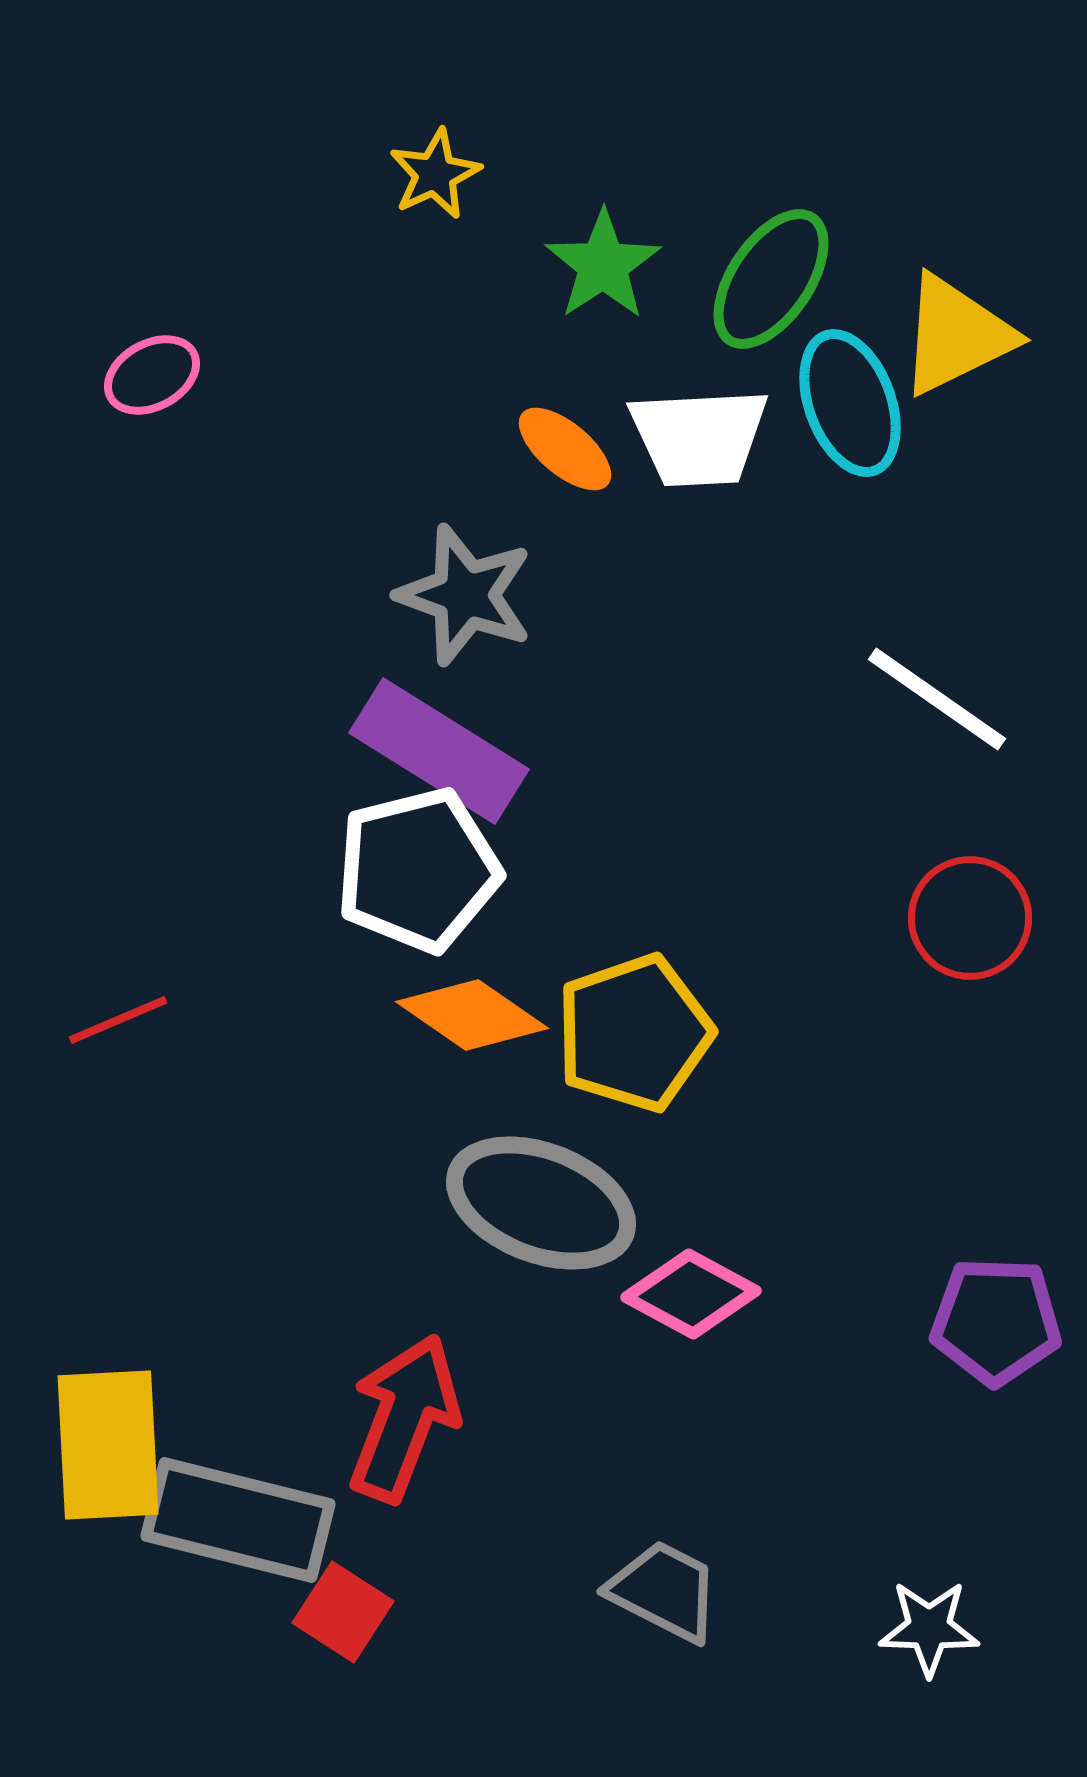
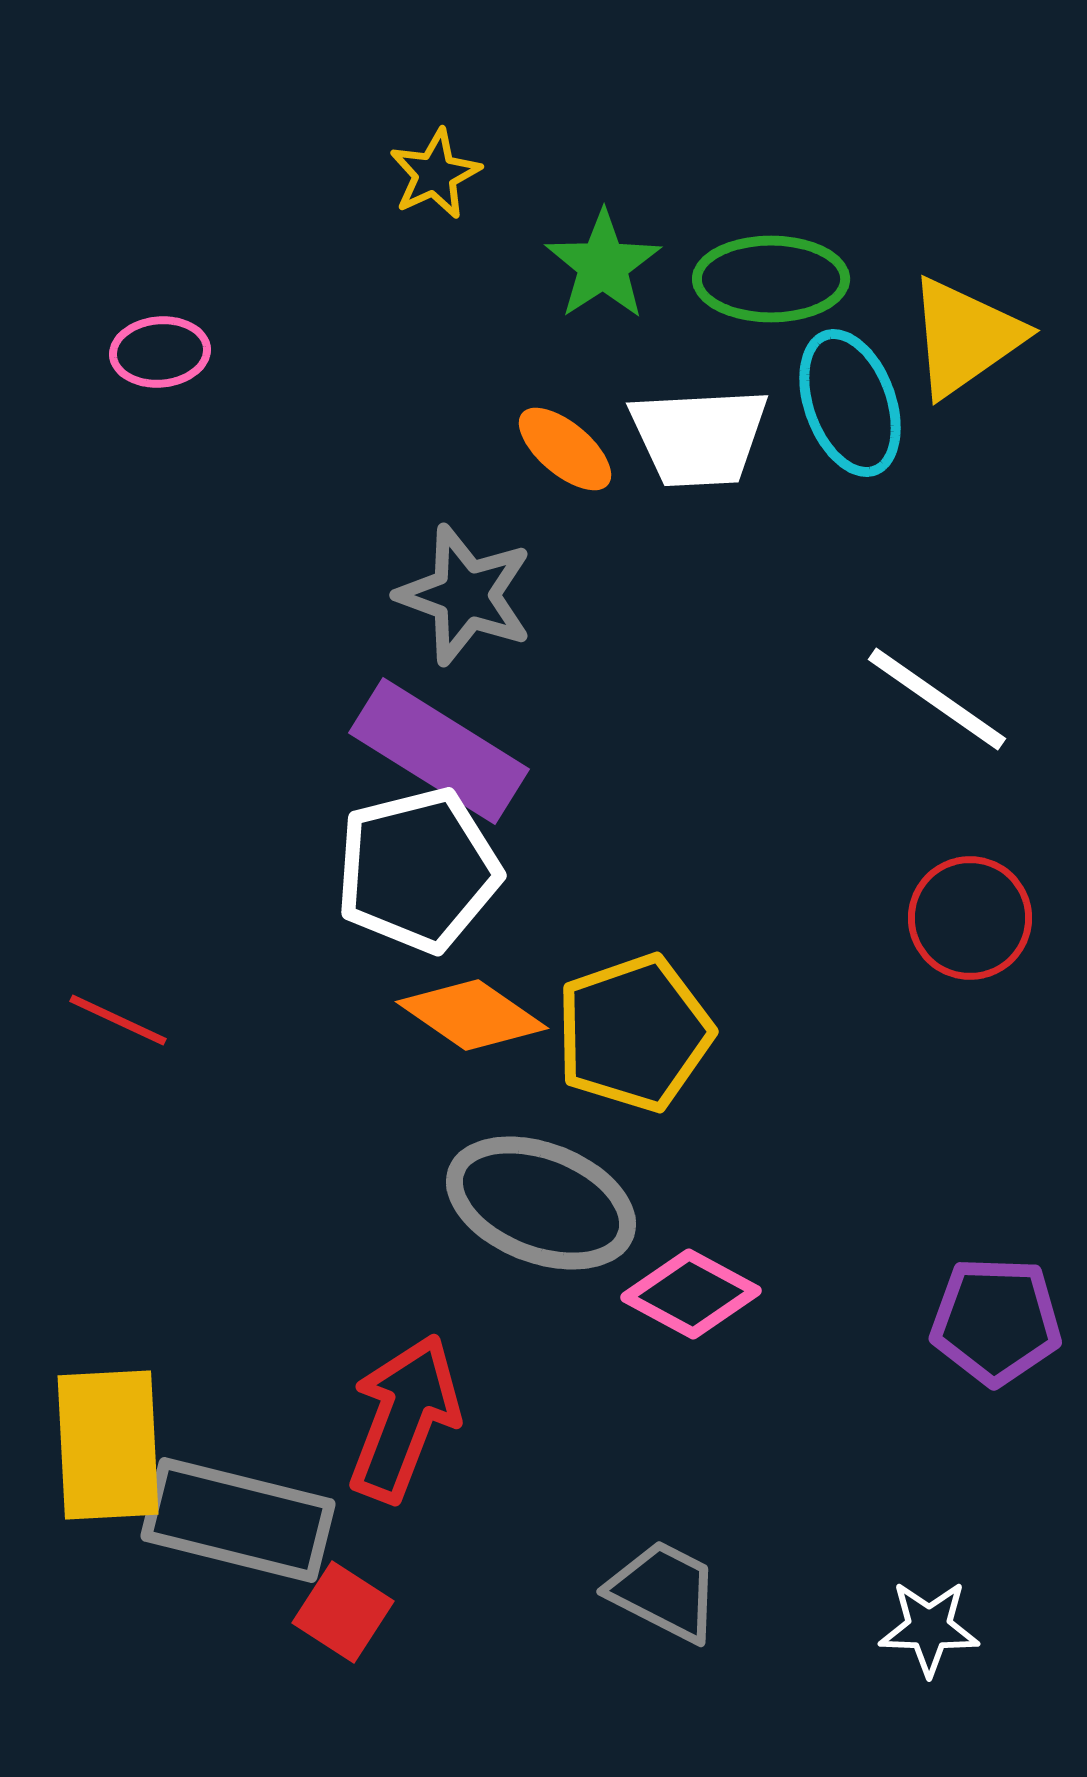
green ellipse: rotated 56 degrees clockwise
yellow triangle: moved 9 px right, 2 px down; rotated 9 degrees counterclockwise
pink ellipse: moved 8 px right, 23 px up; rotated 24 degrees clockwise
red line: rotated 48 degrees clockwise
